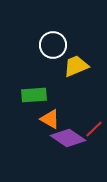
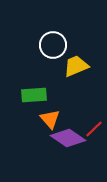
orange triangle: rotated 20 degrees clockwise
